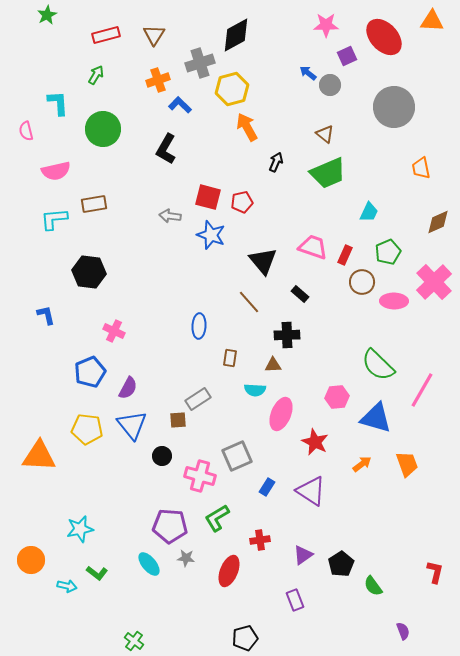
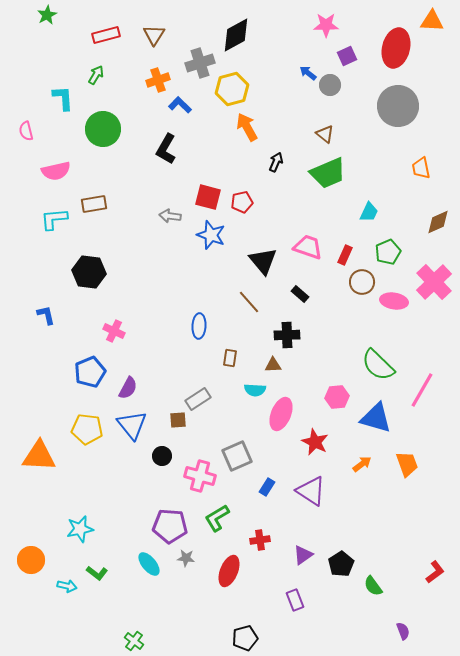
red ellipse at (384, 37): moved 12 px right, 11 px down; rotated 57 degrees clockwise
cyan L-shape at (58, 103): moved 5 px right, 5 px up
gray circle at (394, 107): moved 4 px right, 1 px up
pink trapezoid at (313, 247): moved 5 px left
pink ellipse at (394, 301): rotated 8 degrees clockwise
red L-shape at (435, 572): rotated 40 degrees clockwise
